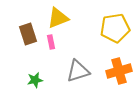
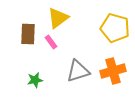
yellow triangle: rotated 15 degrees counterclockwise
yellow pentagon: rotated 24 degrees clockwise
brown rectangle: rotated 20 degrees clockwise
pink rectangle: rotated 24 degrees counterclockwise
orange cross: moved 6 px left
